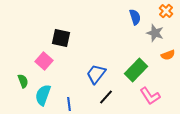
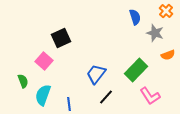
black square: rotated 36 degrees counterclockwise
